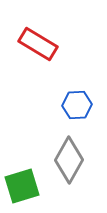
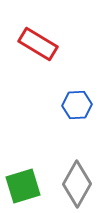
gray diamond: moved 8 px right, 24 px down
green square: moved 1 px right
